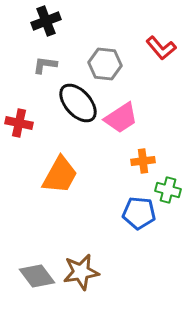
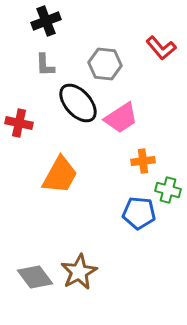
gray L-shape: rotated 100 degrees counterclockwise
brown star: moved 2 px left; rotated 18 degrees counterclockwise
gray diamond: moved 2 px left, 1 px down
